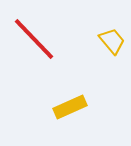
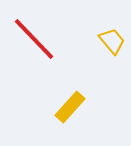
yellow rectangle: rotated 24 degrees counterclockwise
